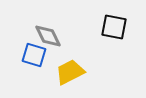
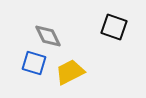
black square: rotated 8 degrees clockwise
blue square: moved 8 px down
